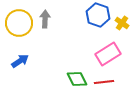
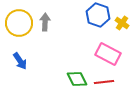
gray arrow: moved 3 px down
pink rectangle: rotated 60 degrees clockwise
blue arrow: rotated 90 degrees clockwise
